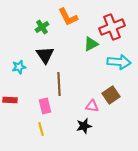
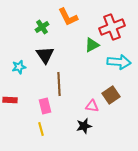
green triangle: moved 1 px right, 1 px down
